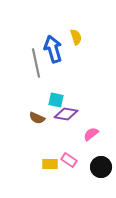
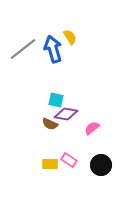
yellow semicircle: moved 6 px left; rotated 14 degrees counterclockwise
gray line: moved 13 px left, 14 px up; rotated 64 degrees clockwise
brown semicircle: moved 13 px right, 6 px down
pink semicircle: moved 1 px right, 6 px up
black circle: moved 2 px up
